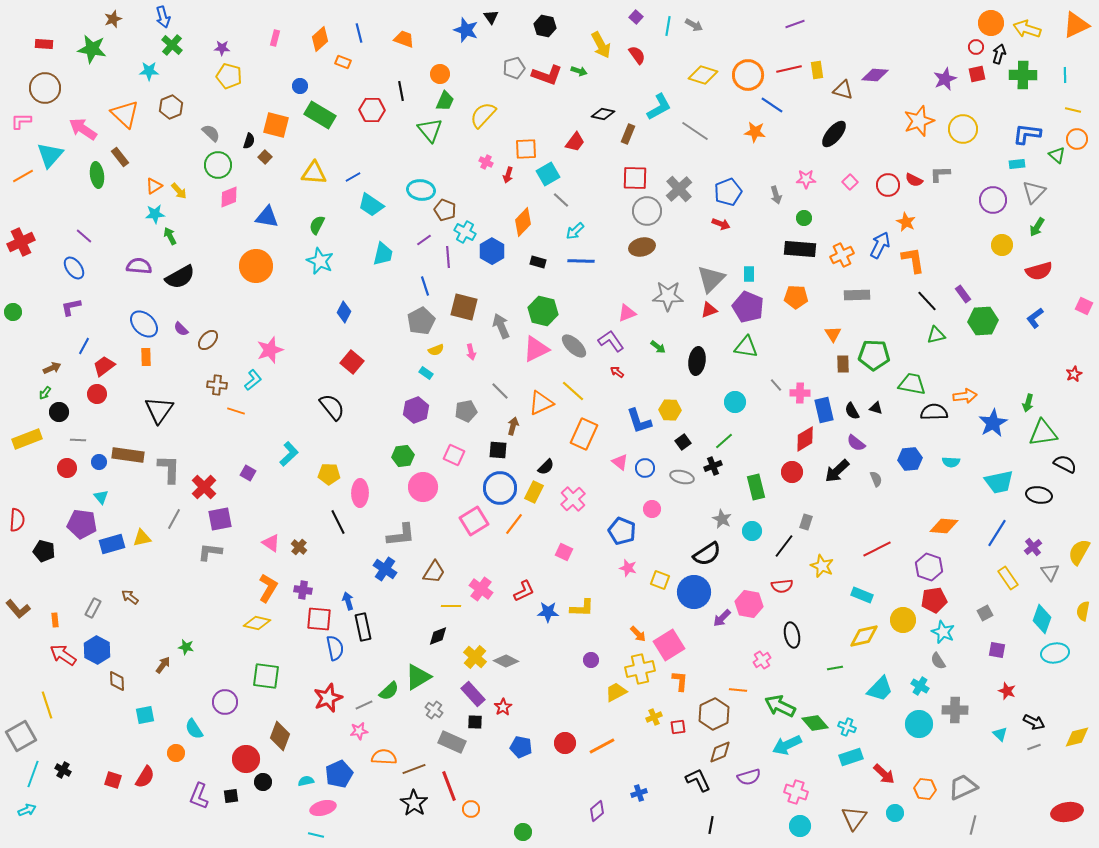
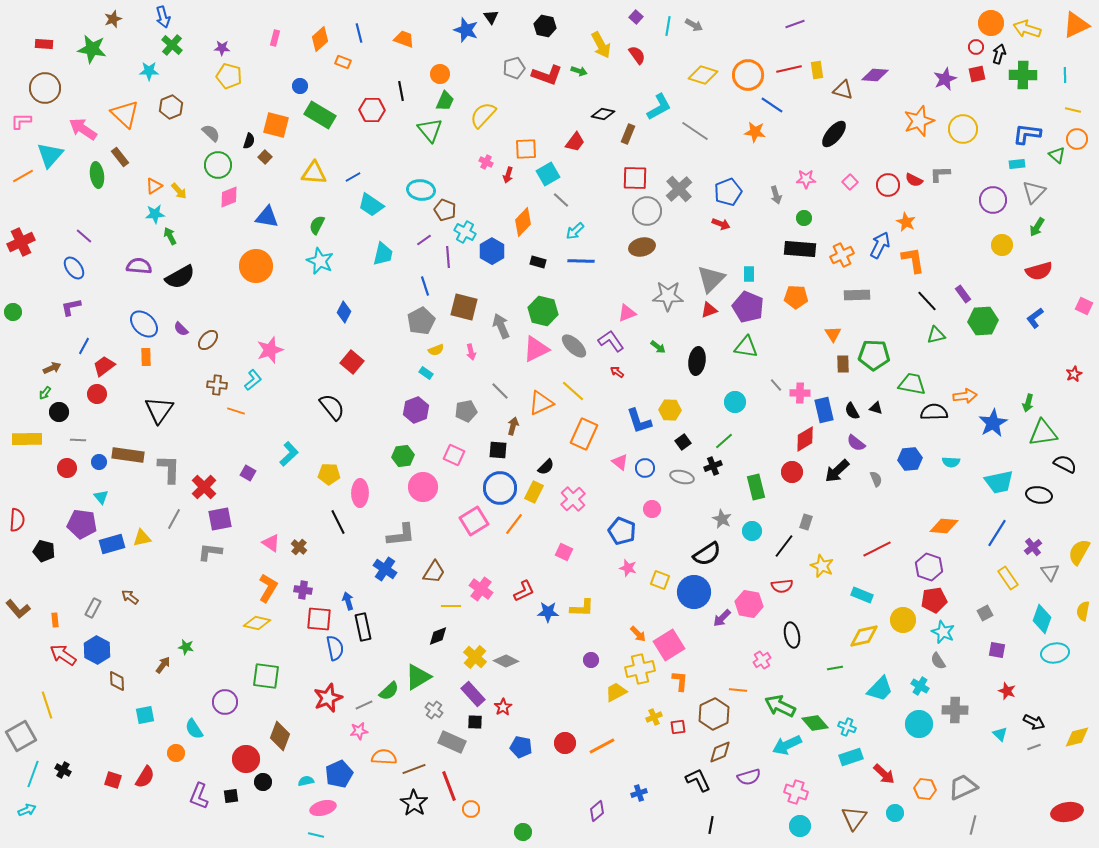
yellow rectangle at (27, 439): rotated 20 degrees clockwise
